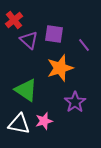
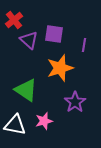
purple line: rotated 48 degrees clockwise
white triangle: moved 4 px left, 1 px down
